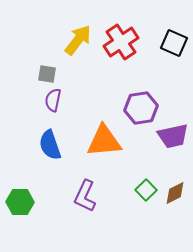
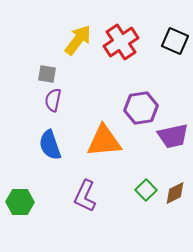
black square: moved 1 px right, 2 px up
